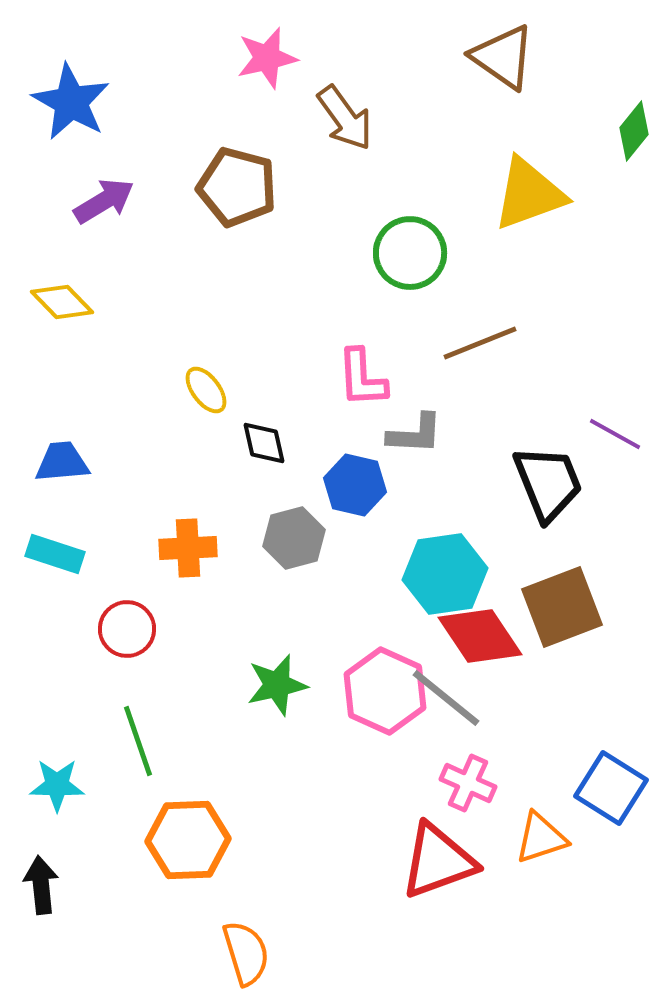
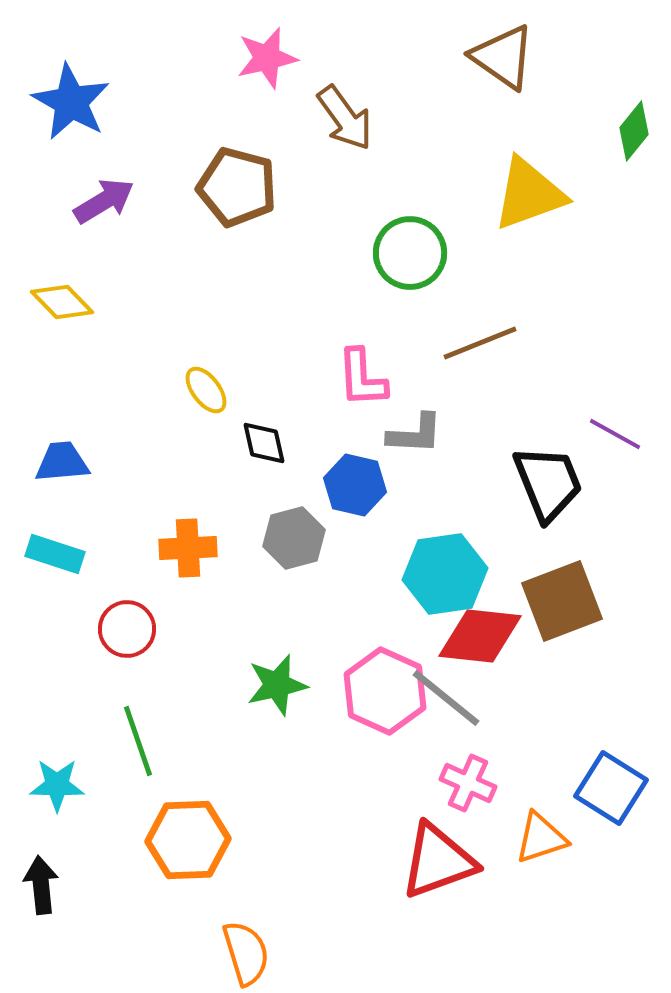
brown square: moved 6 px up
red diamond: rotated 50 degrees counterclockwise
